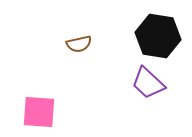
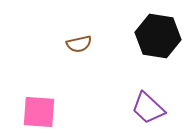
purple trapezoid: moved 25 px down
